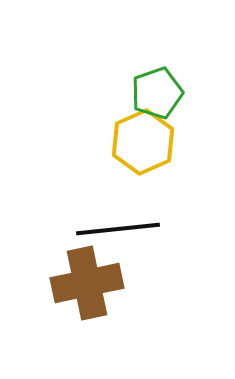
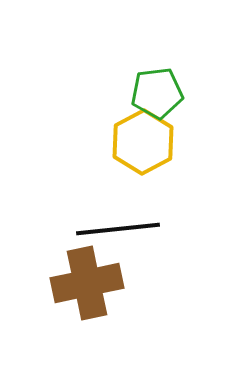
green pentagon: rotated 12 degrees clockwise
yellow hexagon: rotated 4 degrees counterclockwise
